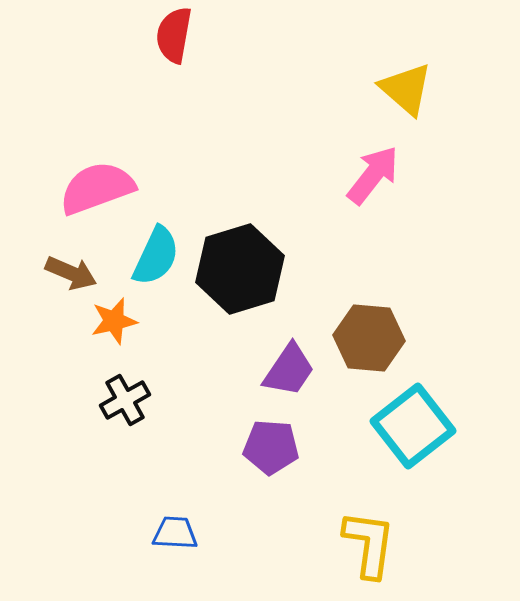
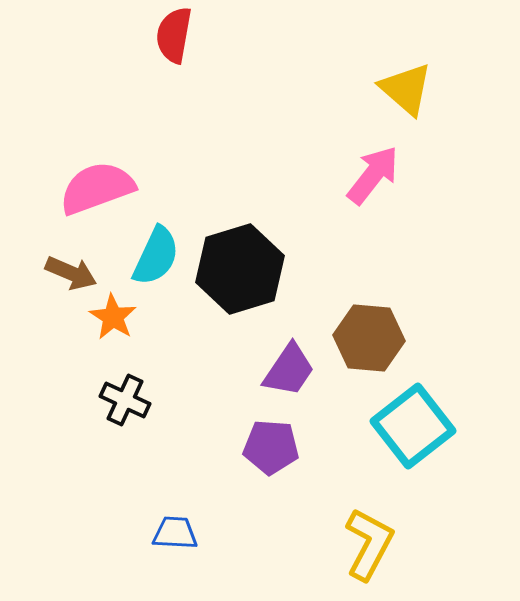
orange star: moved 1 px left, 4 px up; rotated 27 degrees counterclockwise
black cross: rotated 36 degrees counterclockwise
yellow L-shape: rotated 20 degrees clockwise
